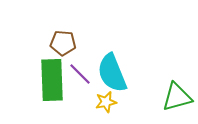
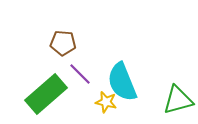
cyan semicircle: moved 10 px right, 9 px down
green rectangle: moved 6 px left, 14 px down; rotated 51 degrees clockwise
green triangle: moved 1 px right, 3 px down
yellow star: rotated 25 degrees clockwise
